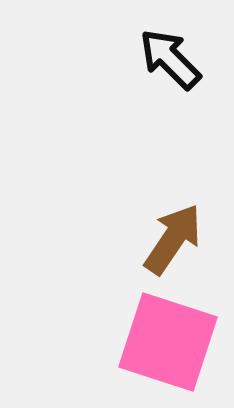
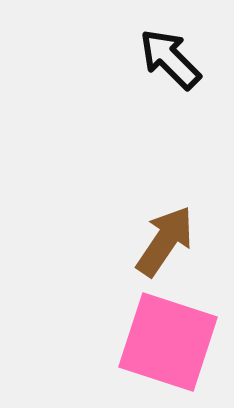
brown arrow: moved 8 px left, 2 px down
